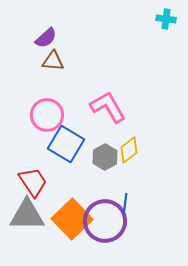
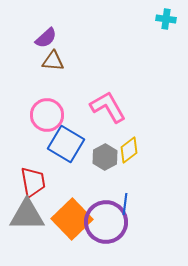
red trapezoid: rotated 24 degrees clockwise
purple circle: moved 1 px right, 1 px down
